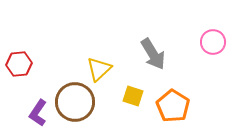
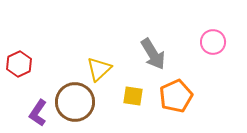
red hexagon: rotated 20 degrees counterclockwise
yellow square: rotated 10 degrees counterclockwise
orange pentagon: moved 3 px right, 10 px up; rotated 16 degrees clockwise
